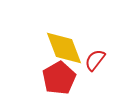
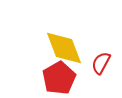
red semicircle: moved 6 px right, 3 px down; rotated 10 degrees counterclockwise
